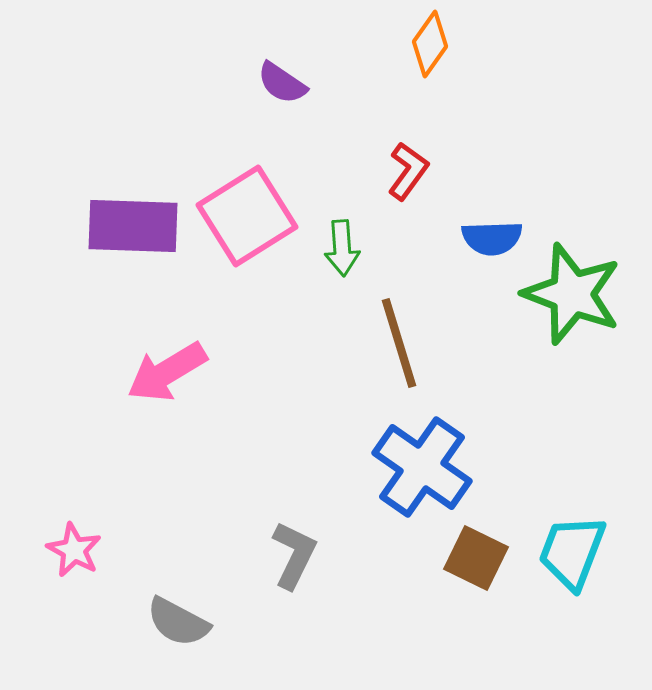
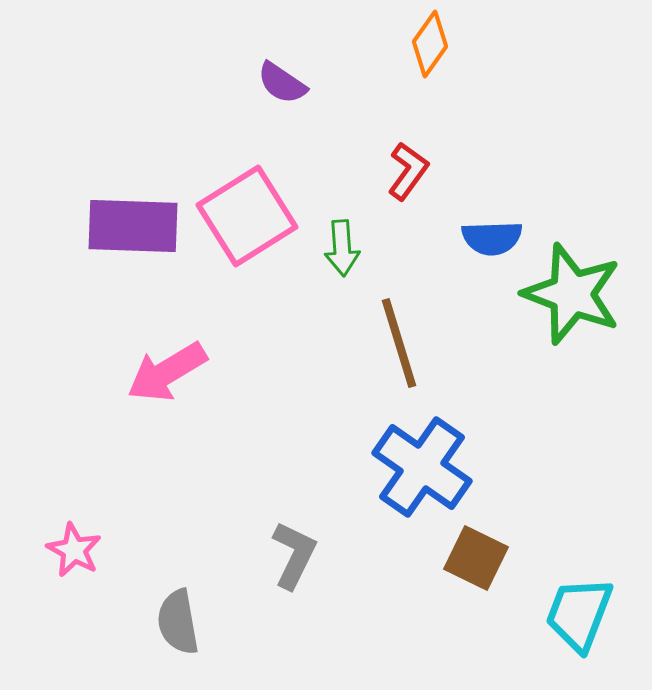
cyan trapezoid: moved 7 px right, 62 px down
gray semicircle: rotated 52 degrees clockwise
